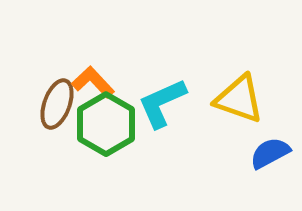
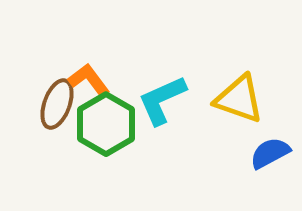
orange L-shape: moved 4 px left, 2 px up; rotated 6 degrees clockwise
cyan L-shape: moved 3 px up
